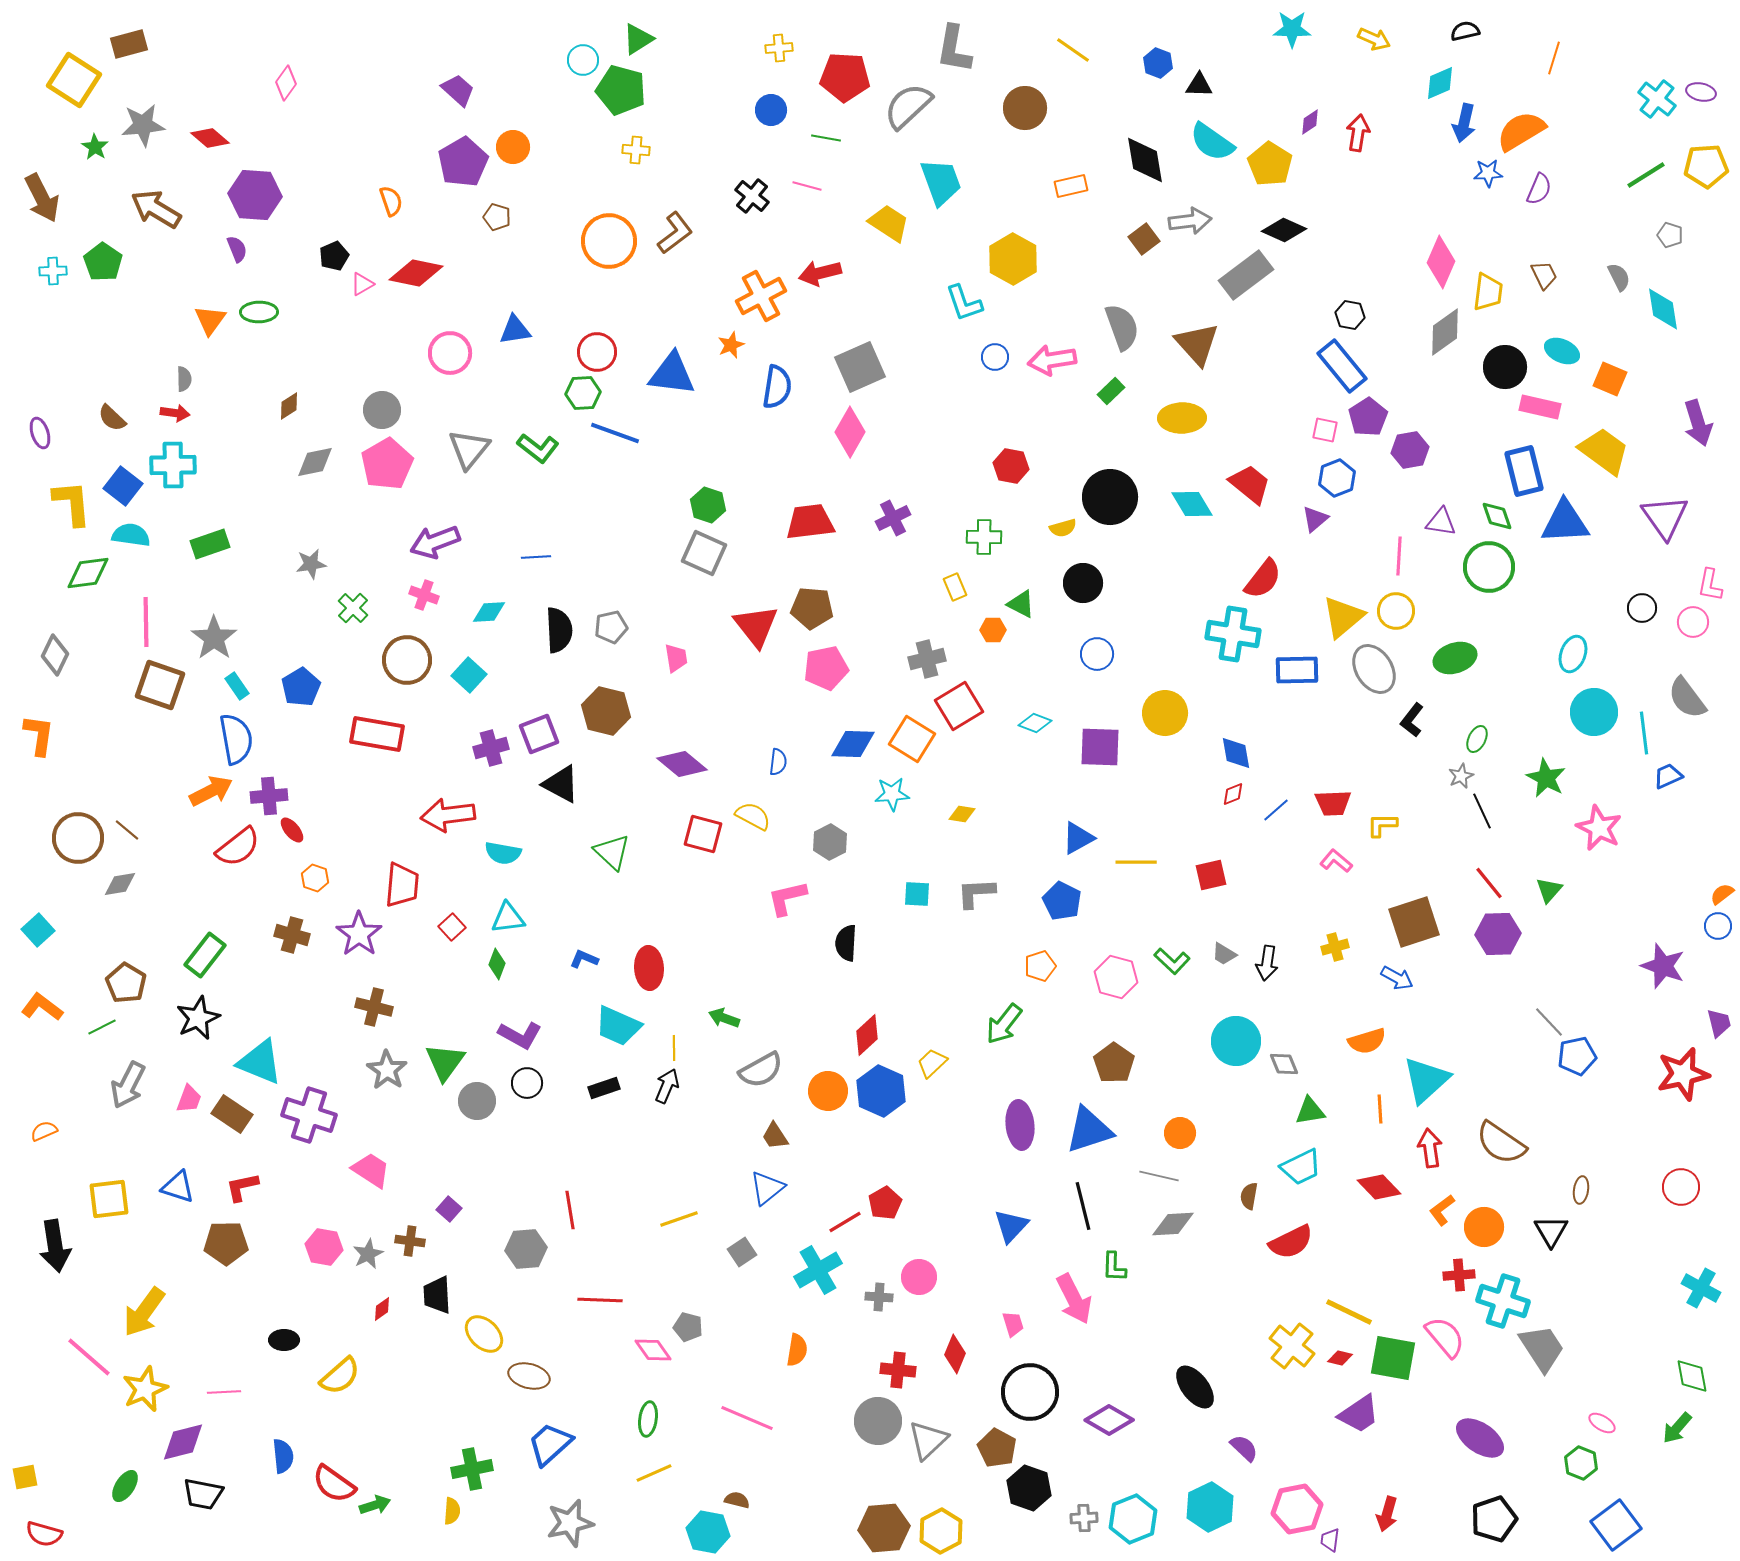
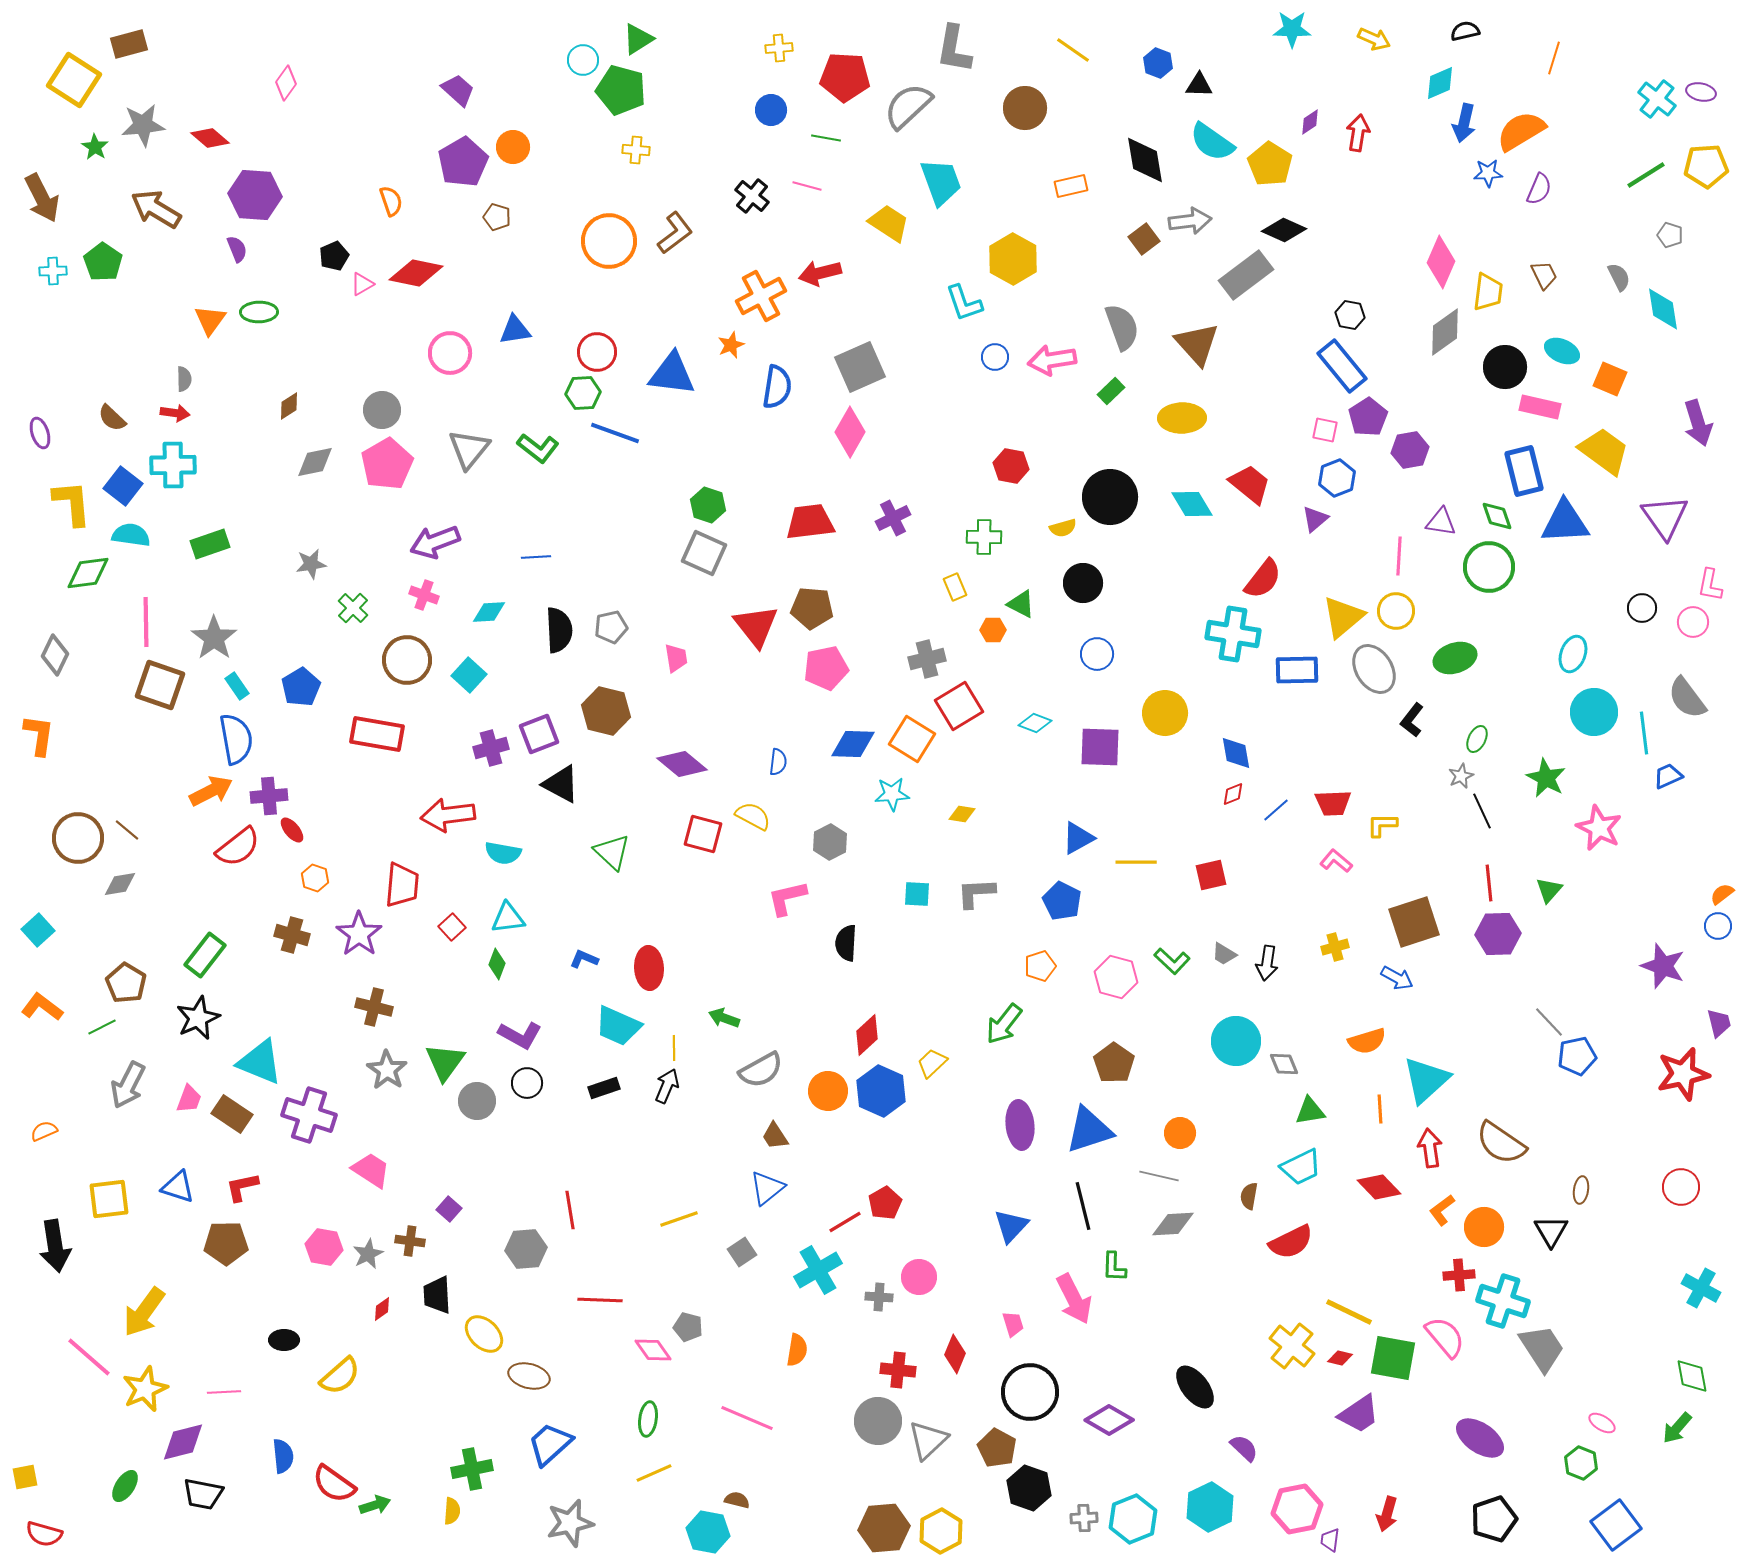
red line at (1489, 883): rotated 33 degrees clockwise
